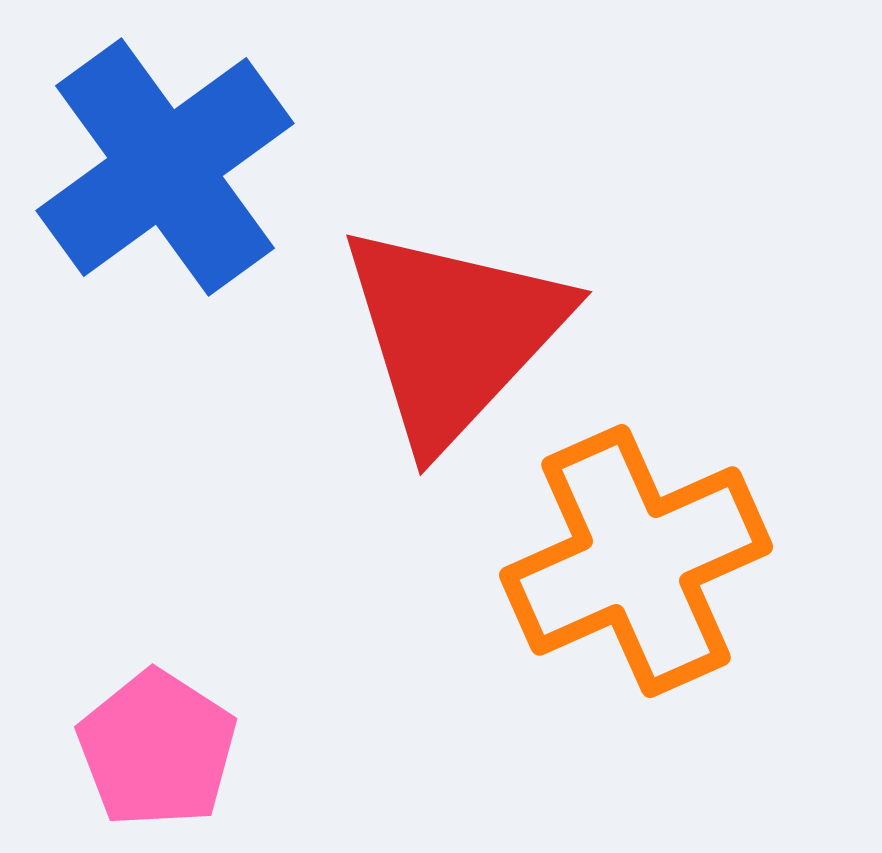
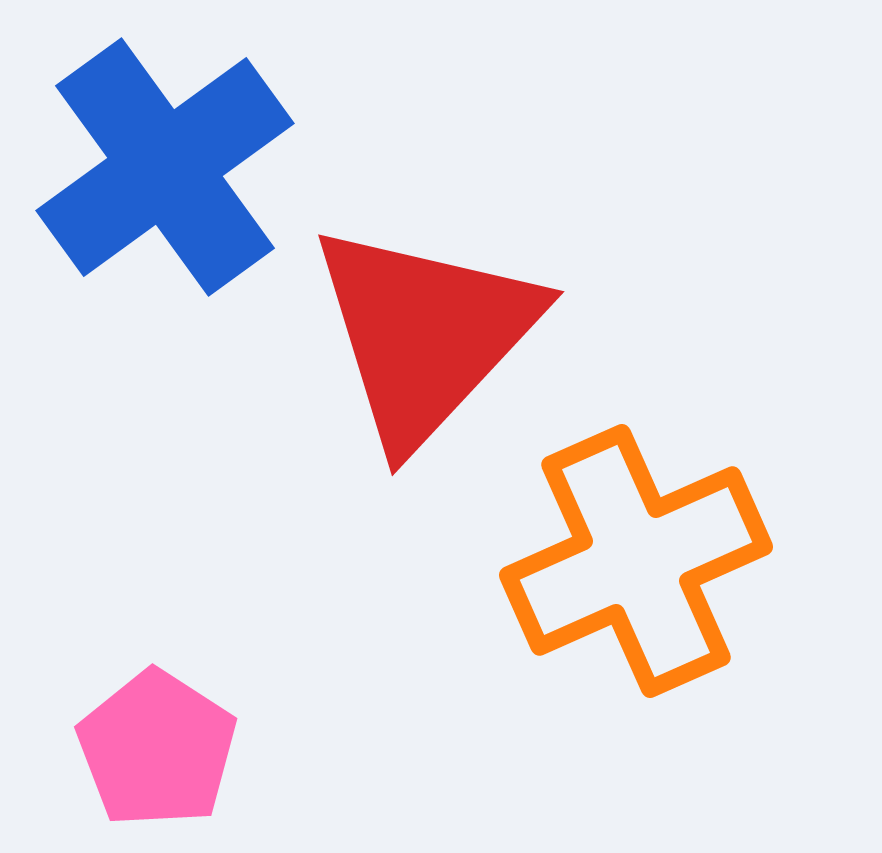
red triangle: moved 28 px left
